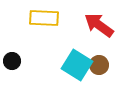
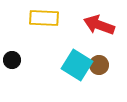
red arrow: rotated 16 degrees counterclockwise
black circle: moved 1 px up
